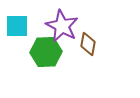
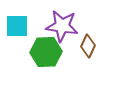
purple star: rotated 20 degrees counterclockwise
brown diamond: moved 2 px down; rotated 15 degrees clockwise
